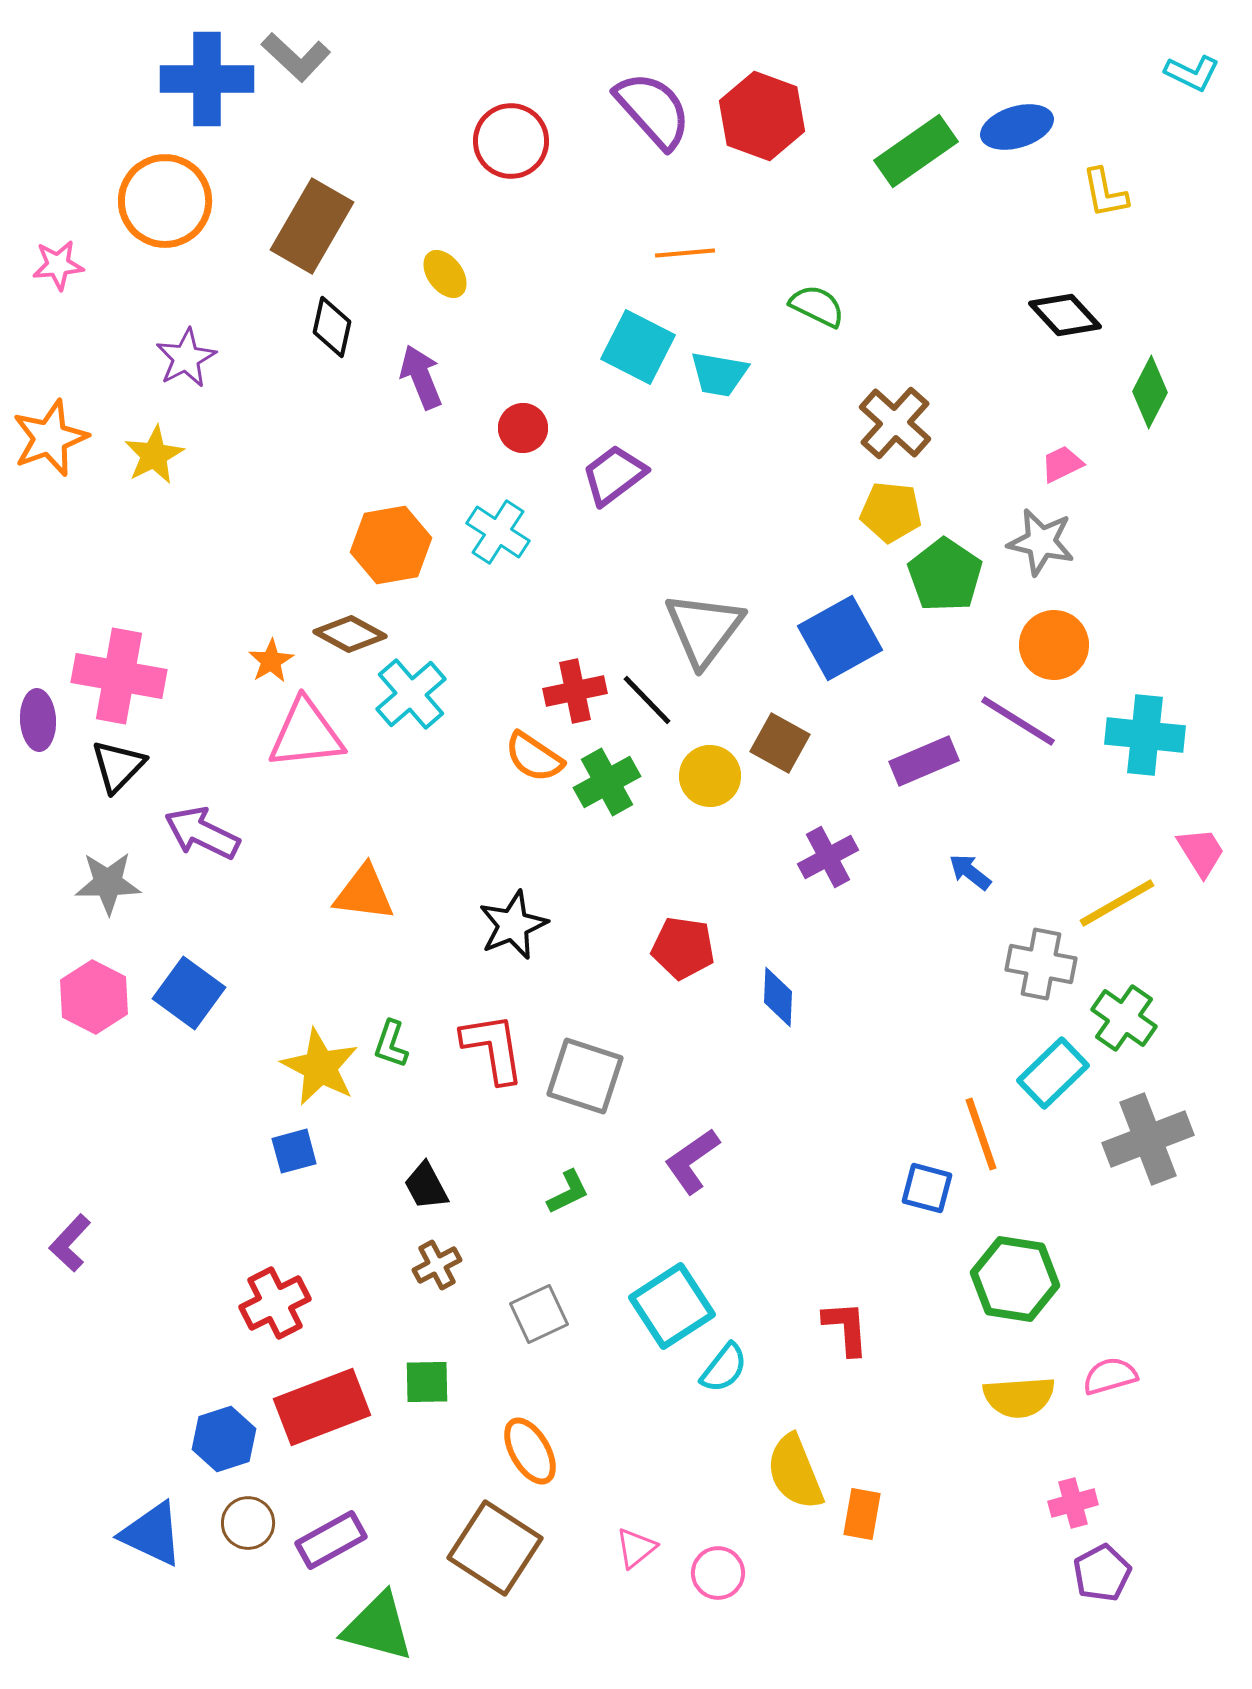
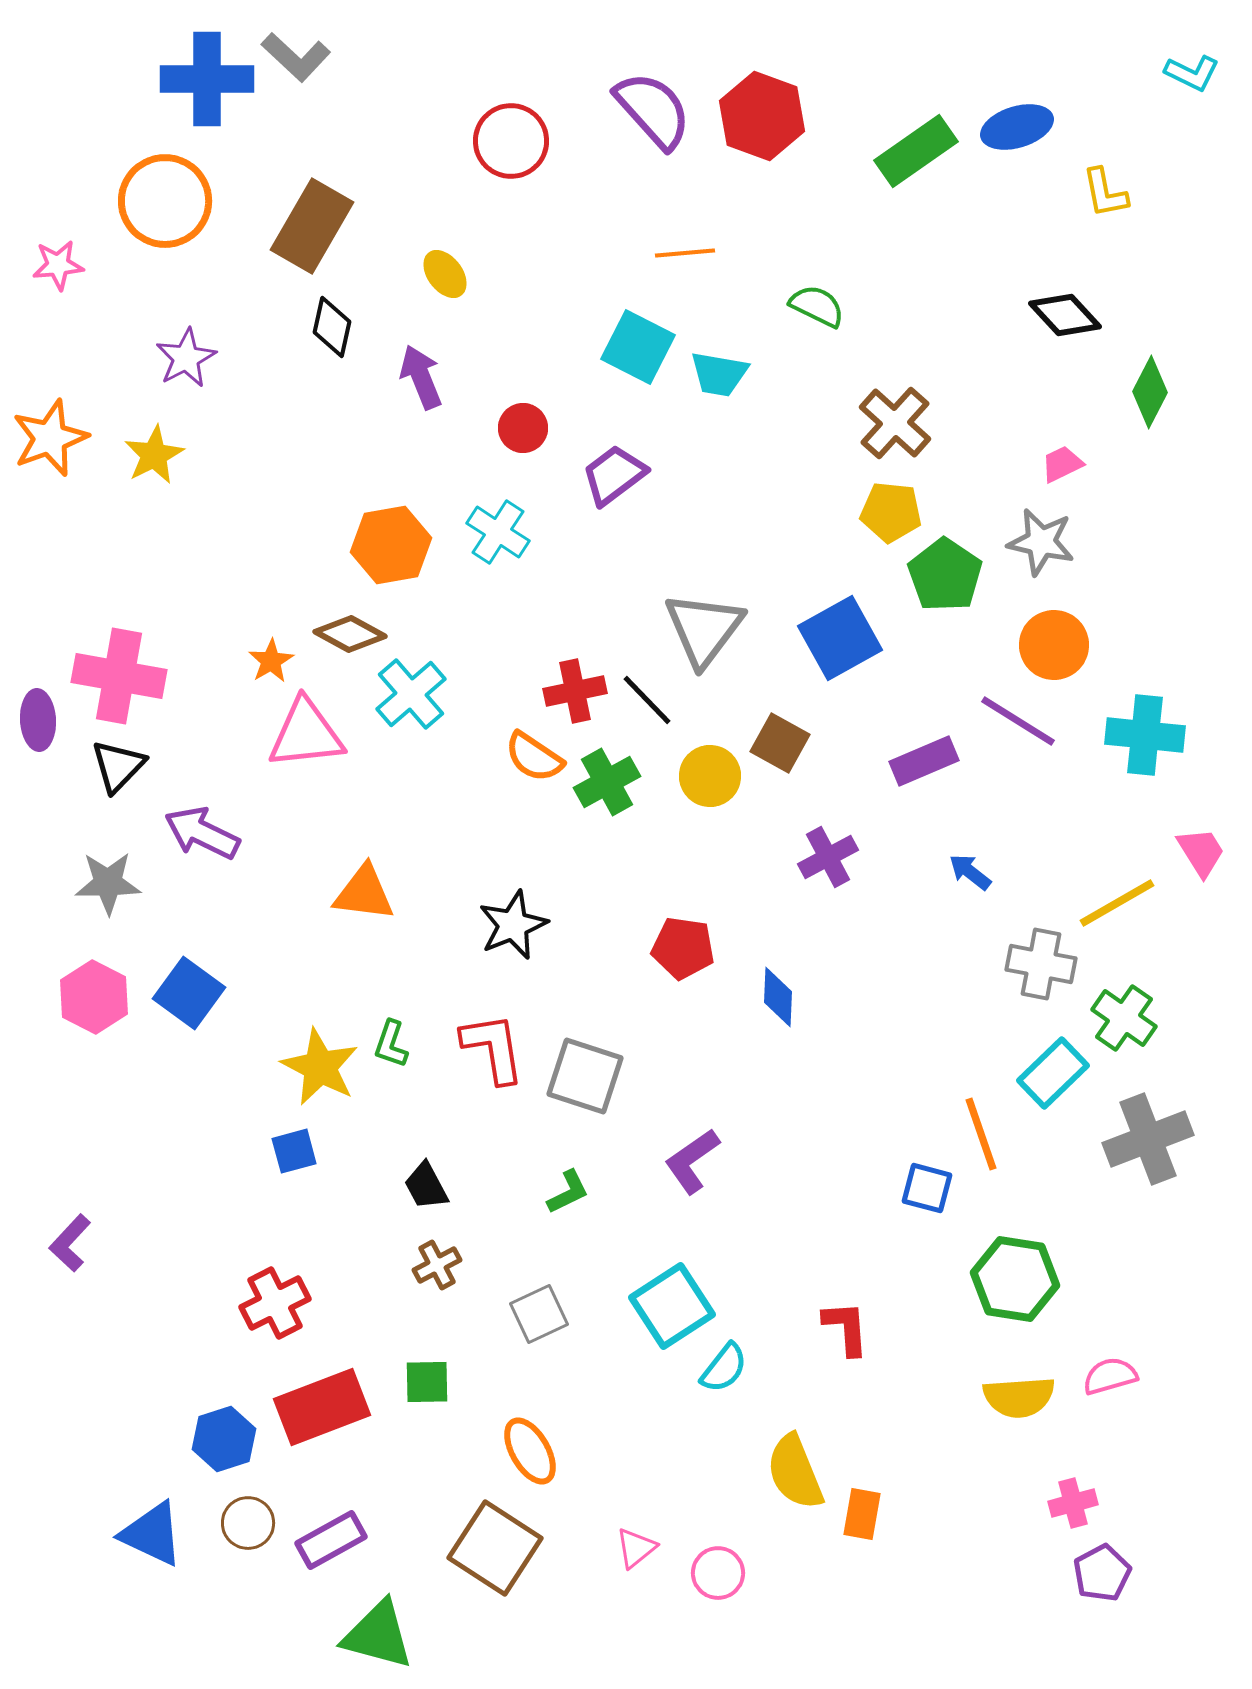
green triangle at (378, 1627): moved 8 px down
